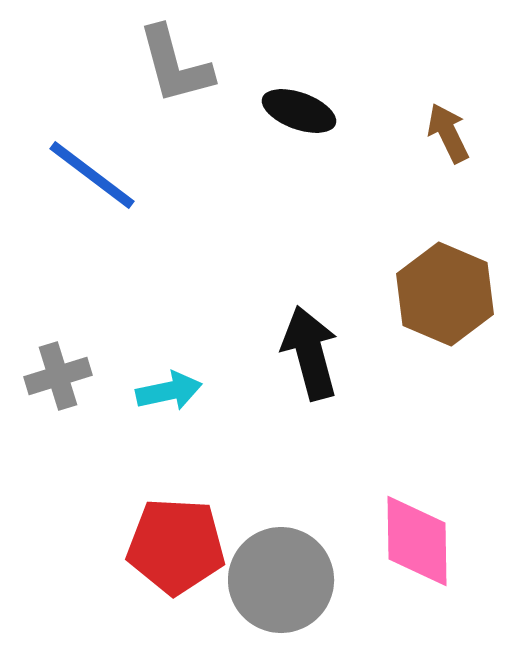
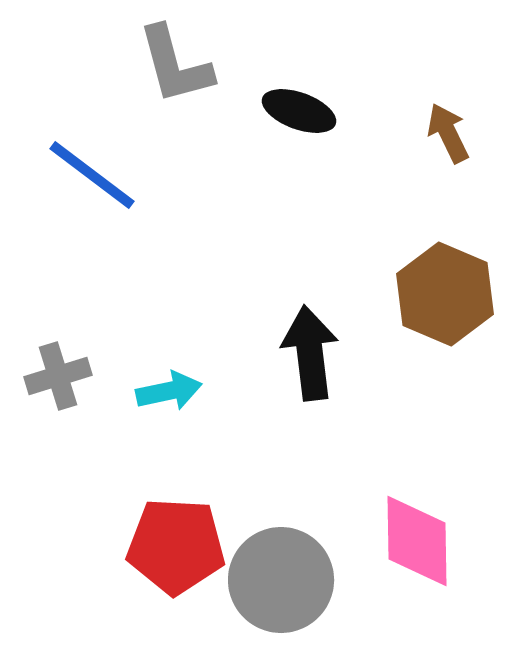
black arrow: rotated 8 degrees clockwise
